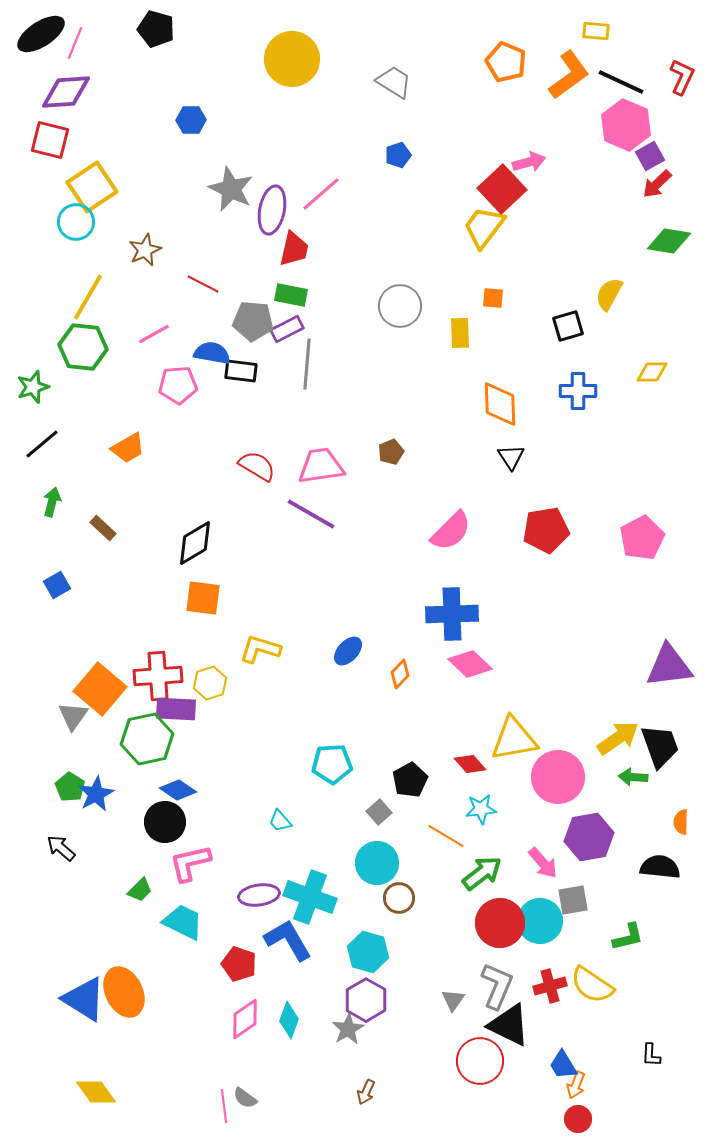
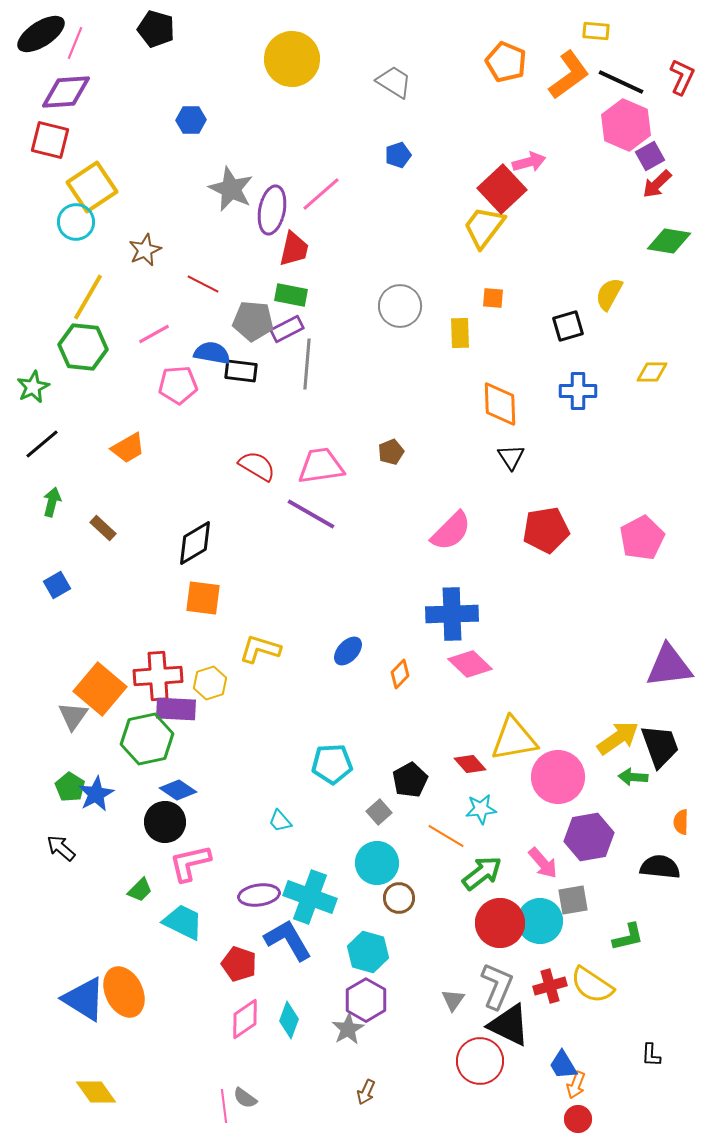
green star at (33, 387): rotated 8 degrees counterclockwise
